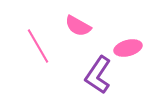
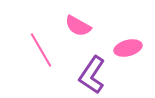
pink line: moved 3 px right, 4 px down
purple L-shape: moved 6 px left
